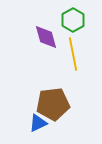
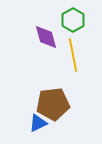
yellow line: moved 1 px down
